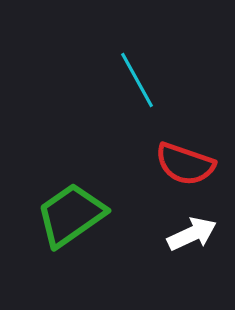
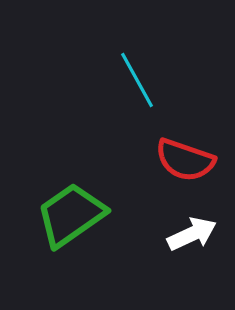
red semicircle: moved 4 px up
